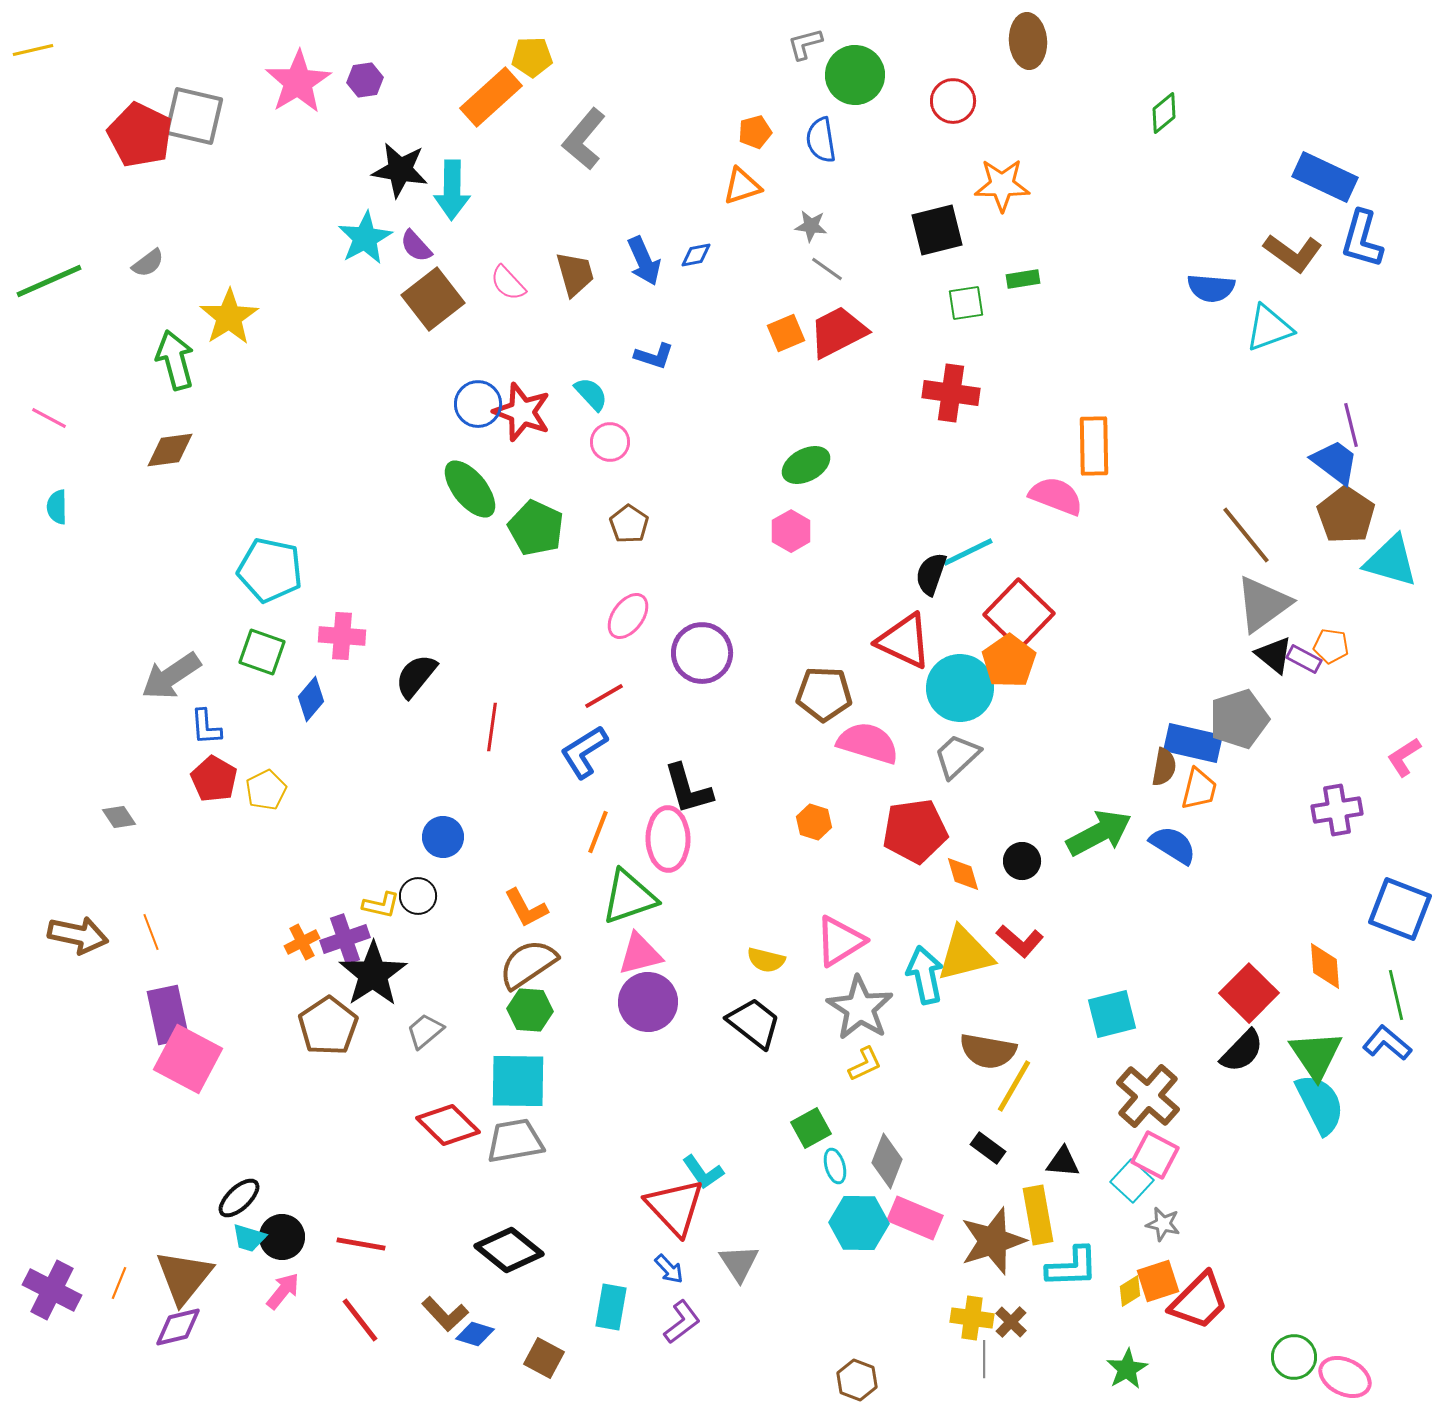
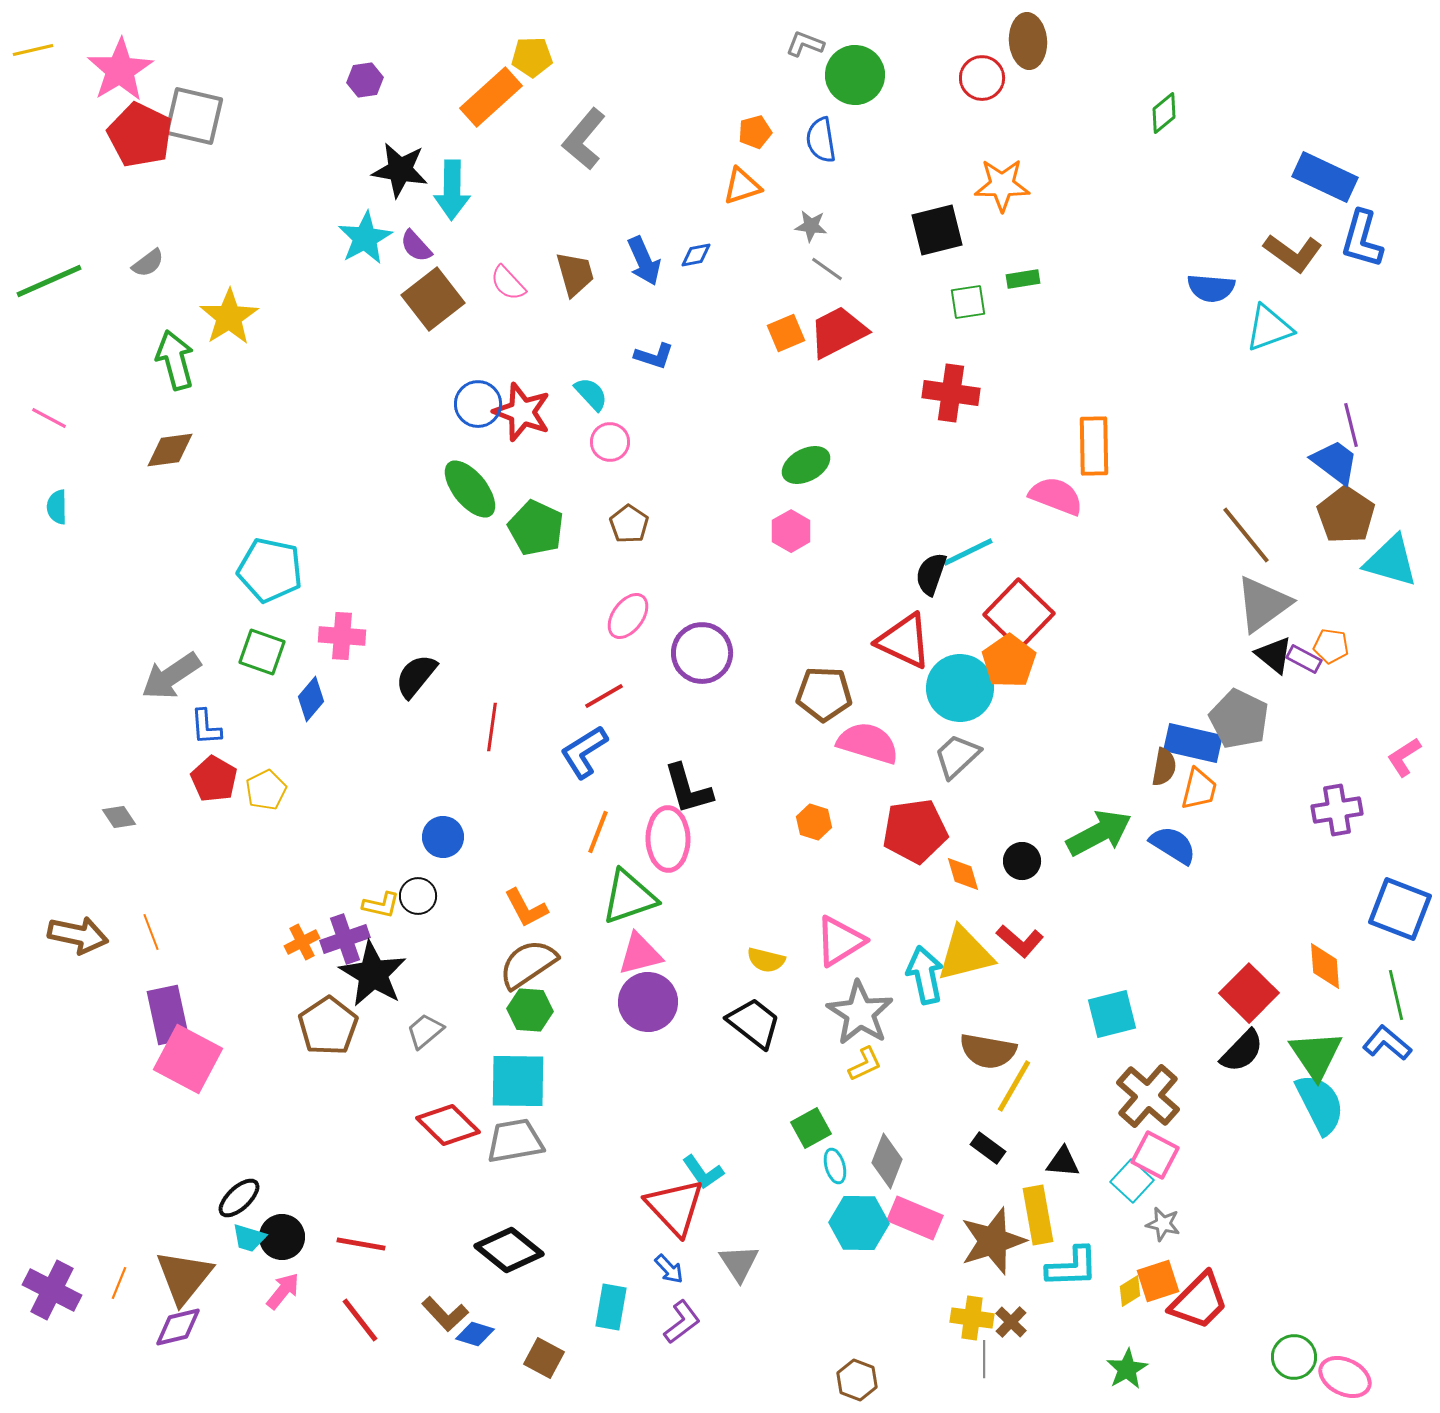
gray L-shape at (805, 44): rotated 36 degrees clockwise
pink star at (298, 82): moved 178 px left, 12 px up
red circle at (953, 101): moved 29 px right, 23 px up
green square at (966, 303): moved 2 px right, 1 px up
gray pentagon at (1239, 719): rotated 28 degrees counterclockwise
black star at (373, 974): rotated 8 degrees counterclockwise
gray star at (860, 1008): moved 5 px down
